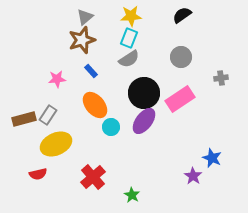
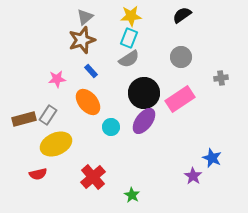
orange ellipse: moved 7 px left, 3 px up
